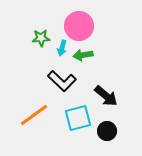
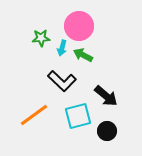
green arrow: rotated 36 degrees clockwise
cyan square: moved 2 px up
